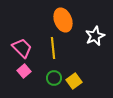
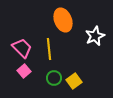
yellow line: moved 4 px left, 1 px down
